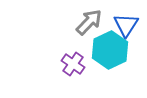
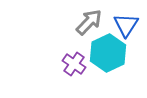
cyan hexagon: moved 2 px left, 3 px down
purple cross: moved 1 px right
